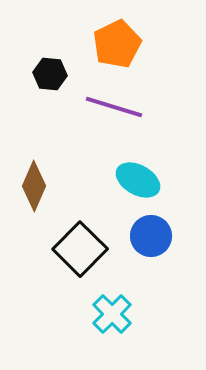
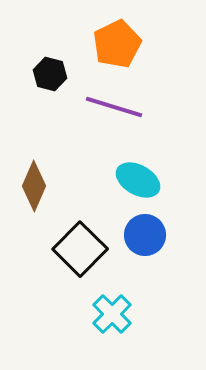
black hexagon: rotated 8 degrees clockwise
blue circle: moved 6 px left, 1 px up
